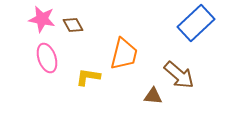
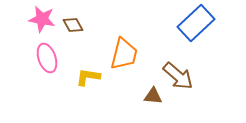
brown arrow: moved 1 px left, 1 px down
